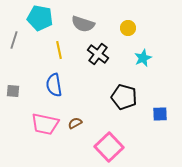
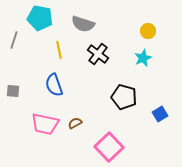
yellow circle: moved 20 px right, 3 px down
blue semicircle: rotated 10 degrees counterclockwise
blue square: rotated 28 degrees counterclockwise
